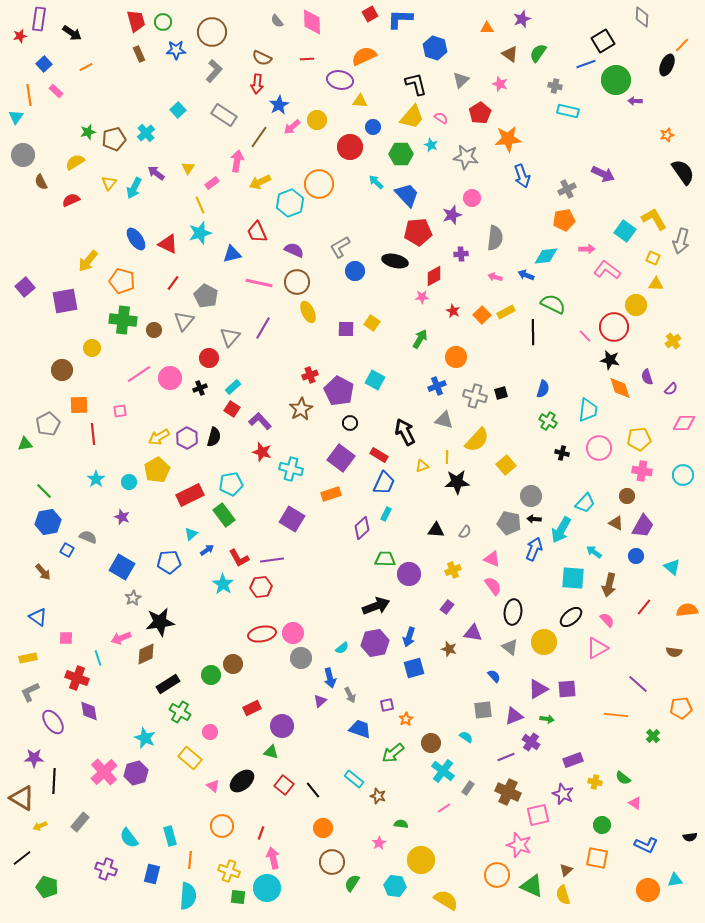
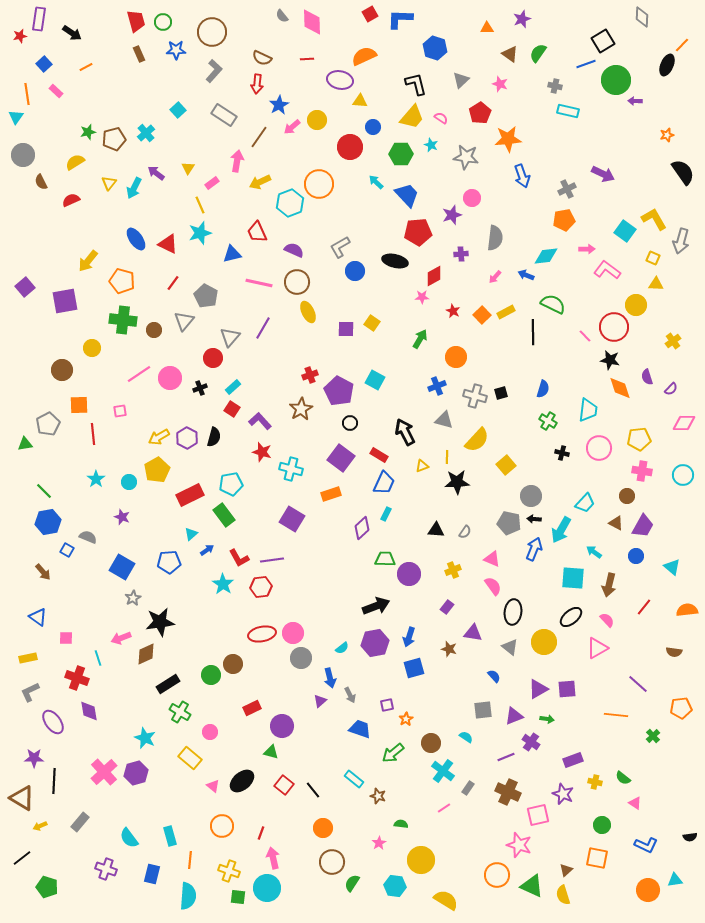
gray semicircle at (277, 21): moved 5 px right, 5 px up
orange line at (29, 95): moved 2 px left, 1 px up
pink arrow at (495, 277): rotated 64 degrees counterclockwise
red circle at (209, 358): moved 4 px right
